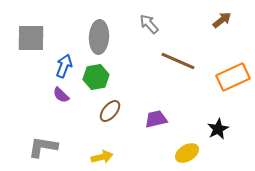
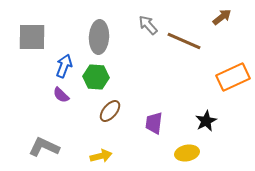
brown arrow: moved 3 px up
gray arrow: moved 1 px left, 1 px down
gray square: moved 1 px right, 1 px up
brown line: moved 6 px right, 20 px up
green hexagon: rotated 15 degrees clockwise
purple trapezoid: moved 2 px left, 4 px down; rotated 70 degrees counterclockwise
black star: moved 12 px left, 8 px up
gray L-shape: moved 1 px right; rotated 16 degrees clockwise
yellow ellipse: rotated 20 degrees clockwise
yellow arrow: moved 1 px left, 1 px up
